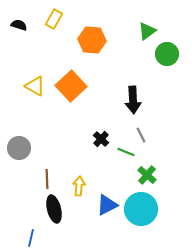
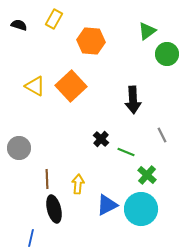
orange hexagon: moved 1 px left, 1 px down
gray line: moved 21 px right
yellow arrow: moved 1 px left, 2 px up
